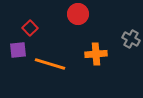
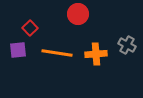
gray cross: moved 4 px left, 6 px down
orange line: moved 7 px right, 11 px up; rotated 8 degrees counterclockwise
